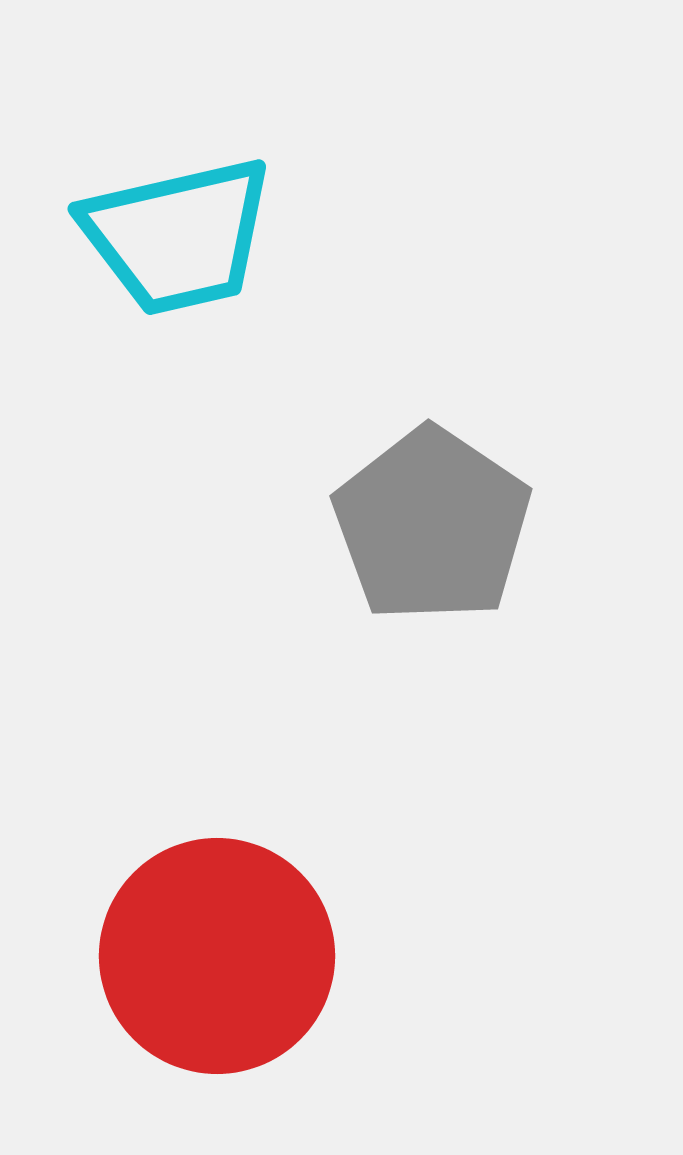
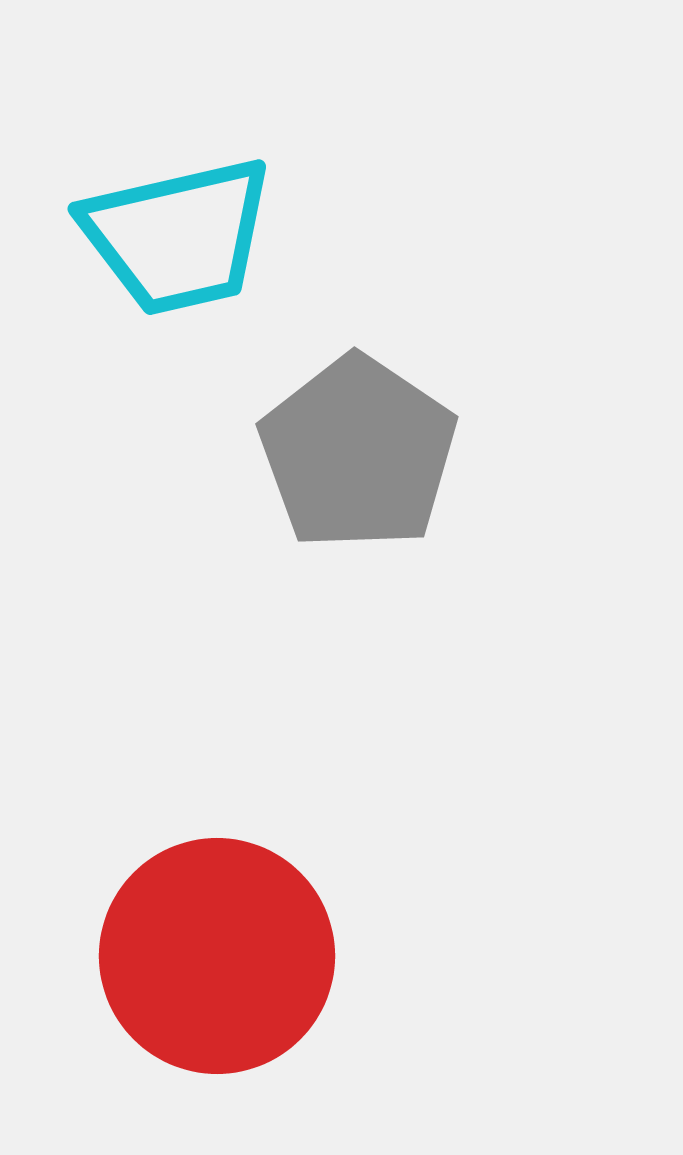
gray pentagon: moved 74 px left, 72 px up
